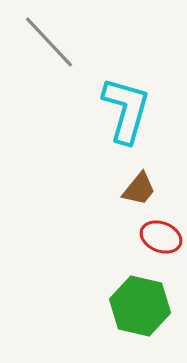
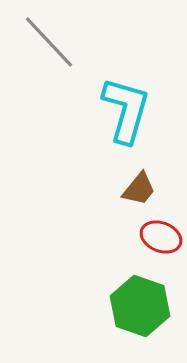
green hexagon: rotated 6 degrees clockwise
